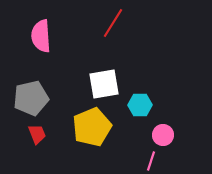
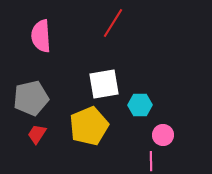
yellow pentagon: moved 3 px left, 1 px up
red trapezoid: rotated 125 degrees counterclockwise
pink line: rotated 18 degrees counterclockwise
